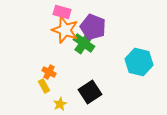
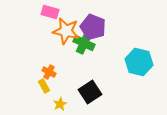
pink rectangle: moved 12 px left
orange star: moved 1 px right, 1 px down; rotated 8 degrees counterclockwise
green cross: rotated 10 degrees counterclockwise
